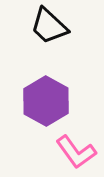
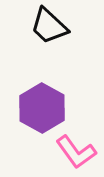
purple hexagon: moved 4 px left, 7 px down
